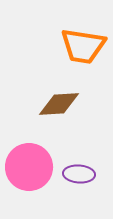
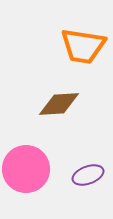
pink circle: moved 3 px left, 2 px down
purple ellipse: moved 9 px right, 1 px down; rotated 24 degrees counterclockwise
